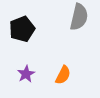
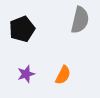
gray semicircle: moved 1 px right, 3 px down
purple star: rotated 12 degrees clockwise
